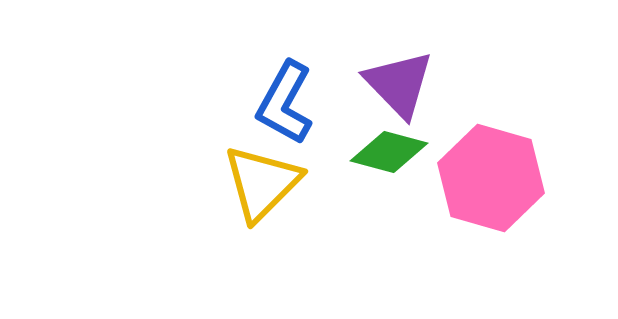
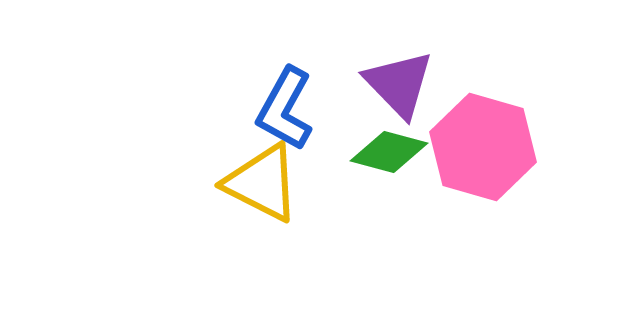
blue L-shape: moved 6 px down
pink hexagon: moved 8 px left, 31 px up
yellow triangle: rotated 48 degrees counterclockwise
